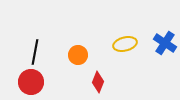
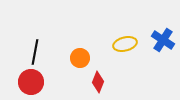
blue cross: moved 2 px left, 3 px up
orange circle: moved 2 px right, 3 px down
